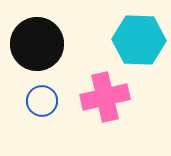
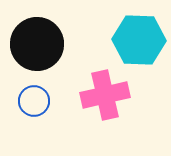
pink cross: moved 2 px up
blue circle: moved 8 px left
